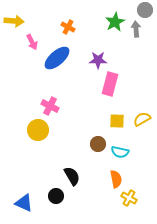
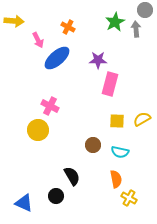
pink arrow: moved 6 px right, 2 px up
brown circle: moved 5 px left, 1 px down
